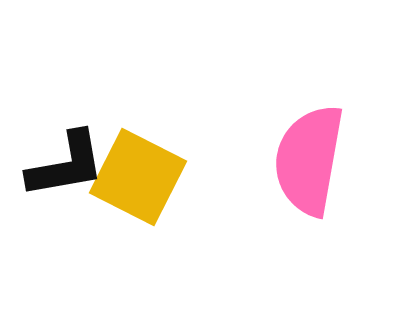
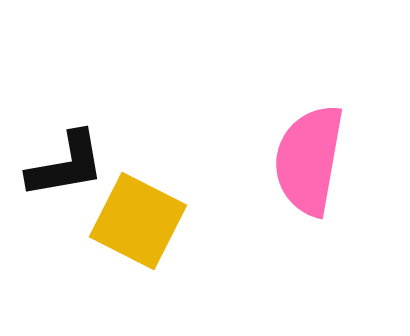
yellow square: moved 44 px down
